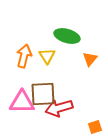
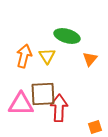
pink triangle: moved 1 px left, 2 px down
red arrow: rotated 108 degrees clockwise
